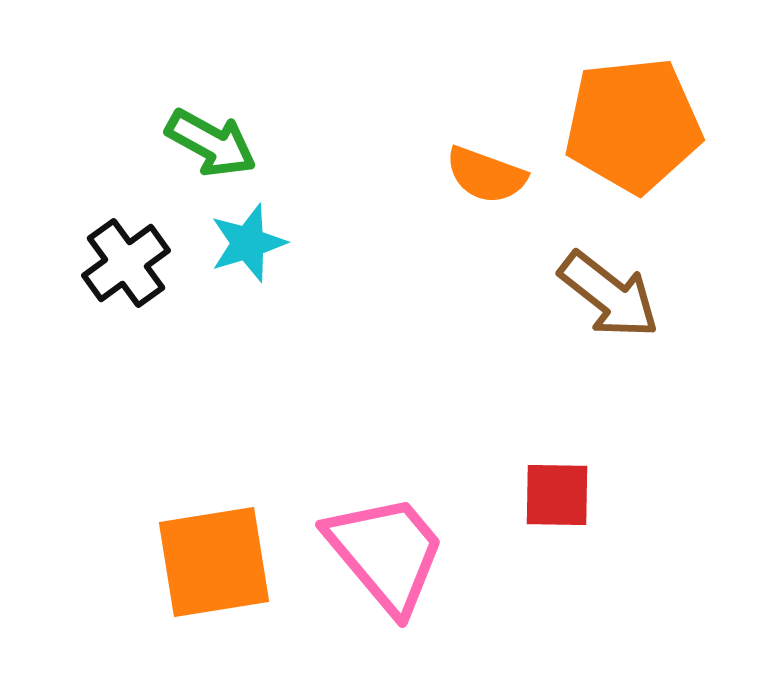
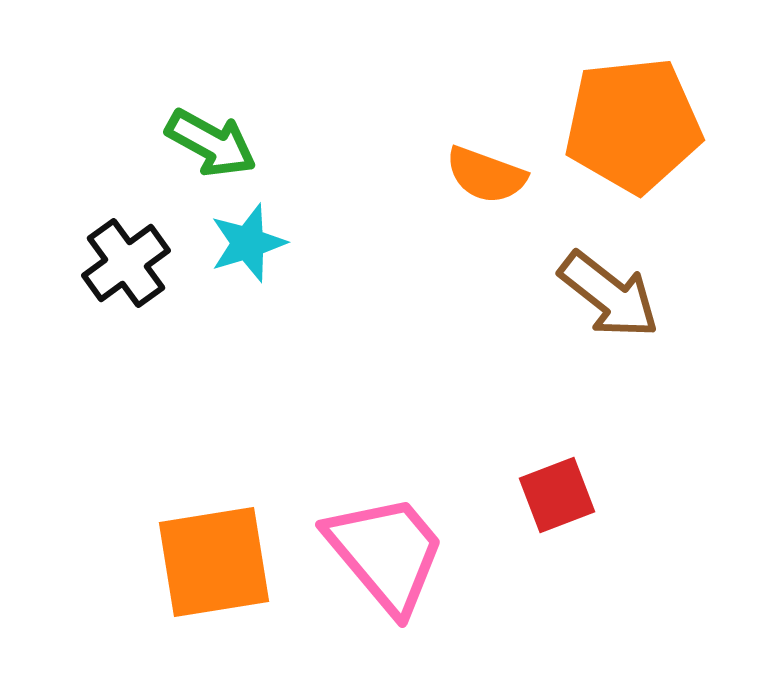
red square: rotated 22 degrees counterclockwise
